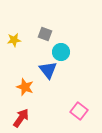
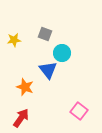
cyan circle: moved 1 px right, 1 px down
